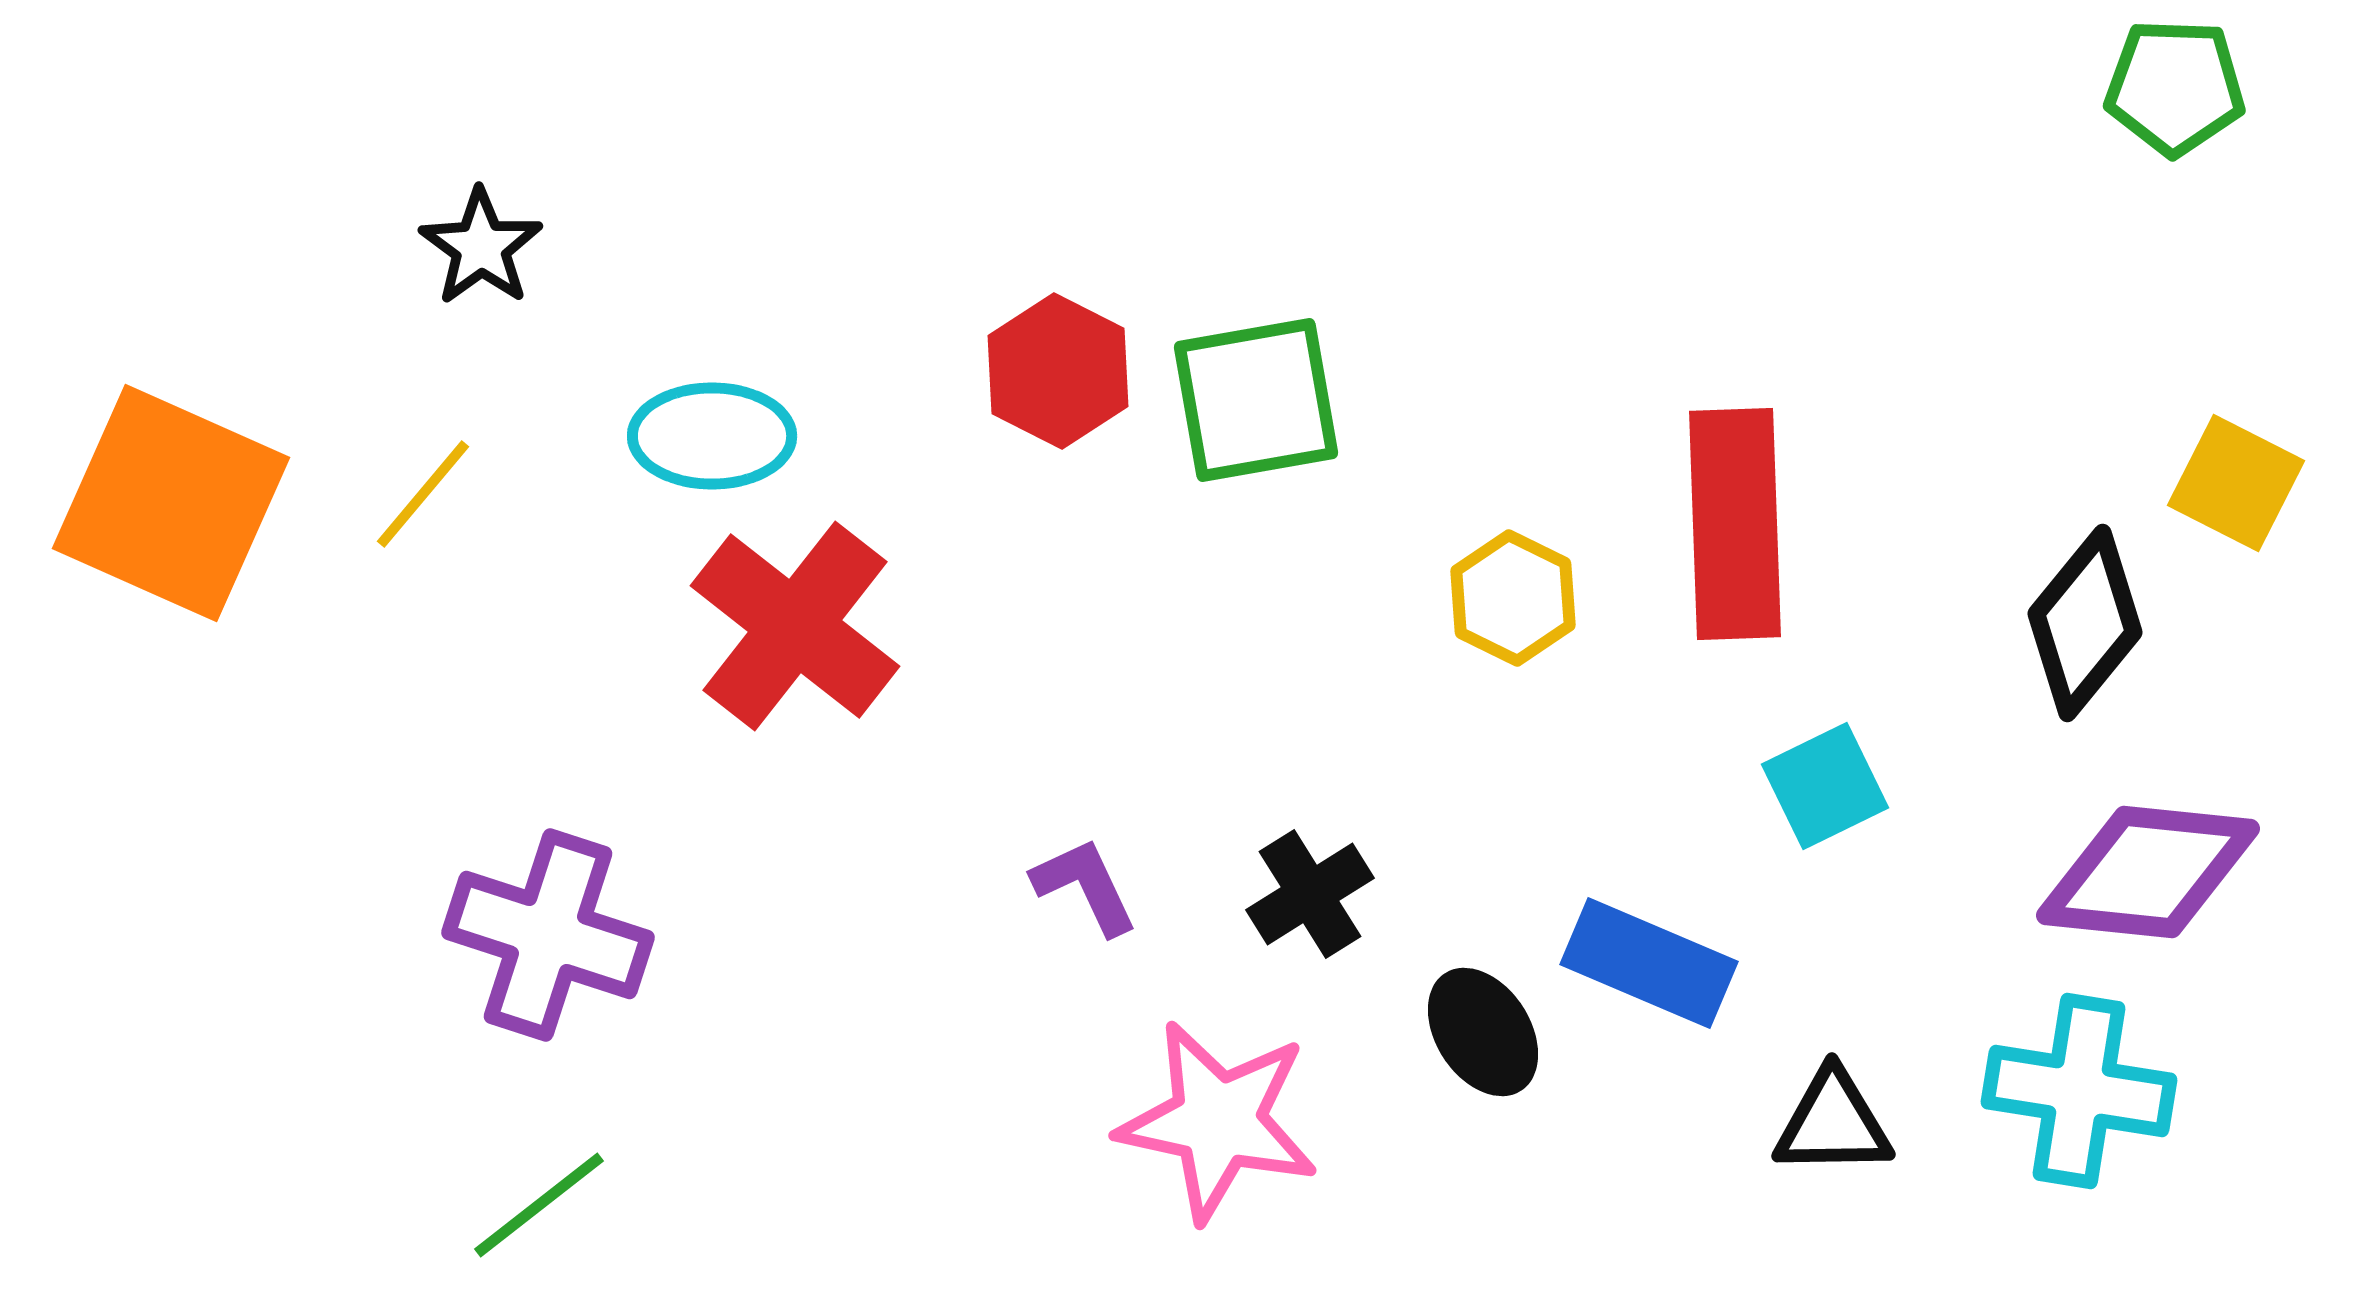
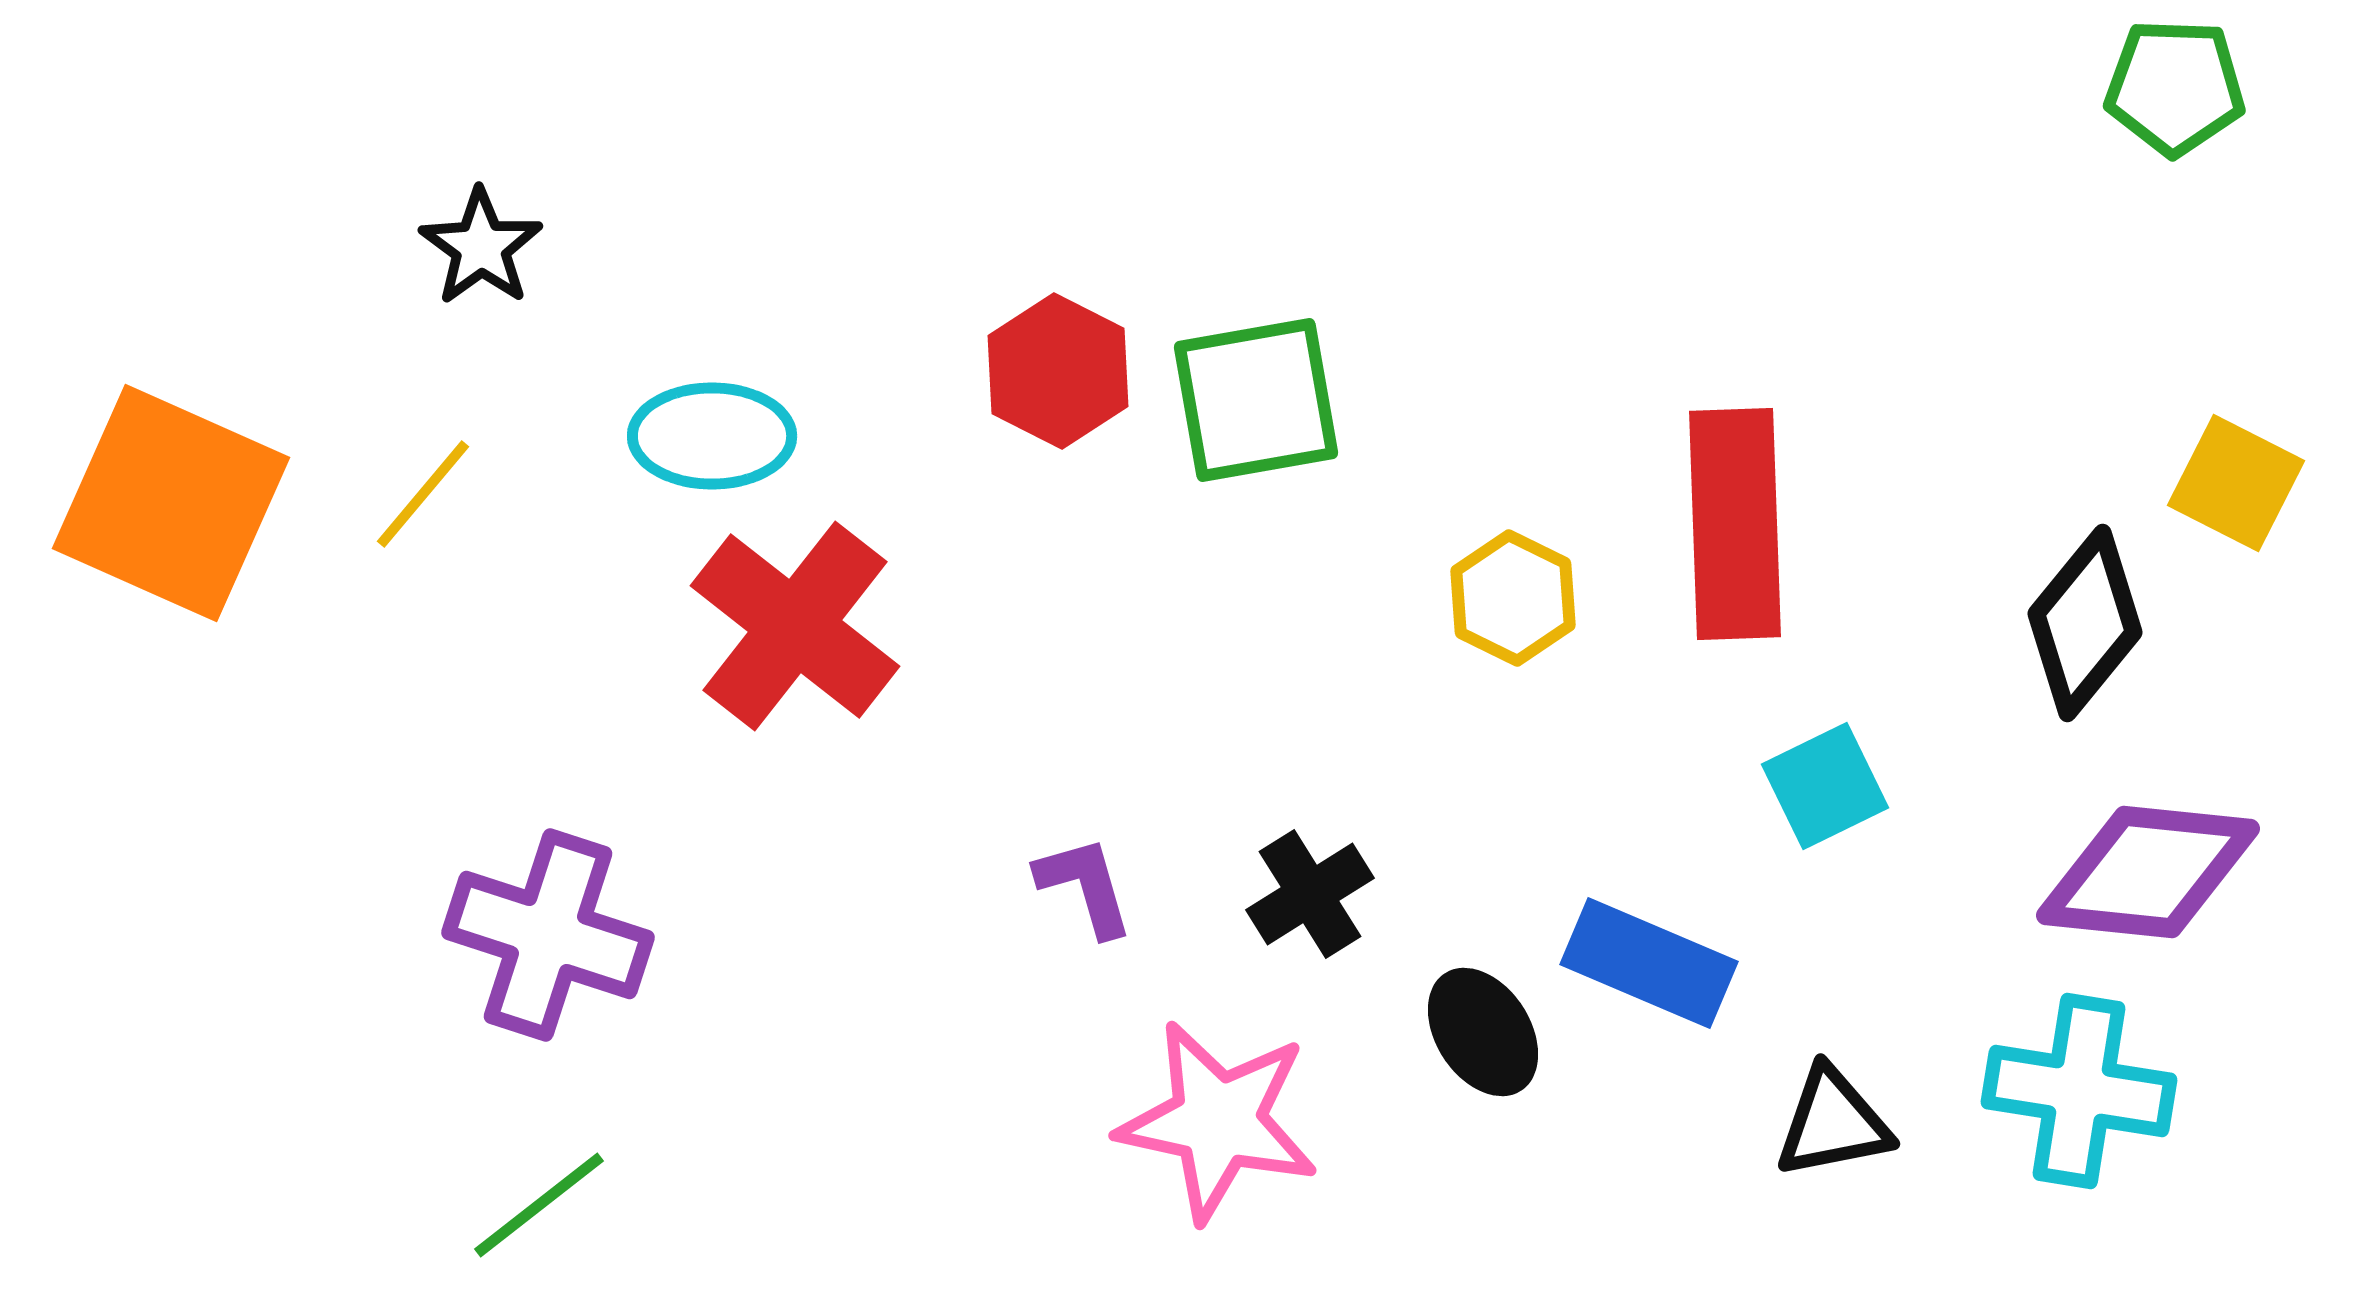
purple L-shape: rotated 9 degrees clockwise
black triangle: rotated 10 degrees counterclockwise
